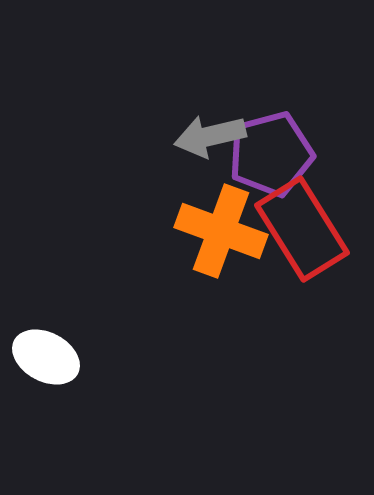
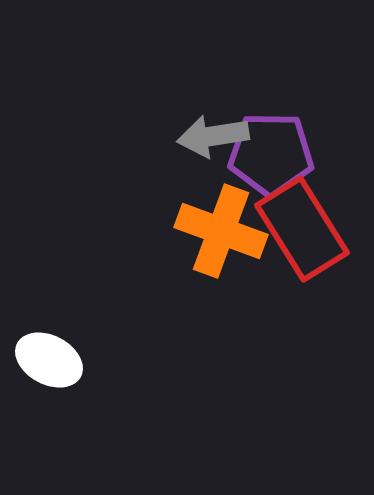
gray arrow: moved 3 px right; rotated 4 degrees clockwise
purple pentagon: rotated 16 degrees clockwise
white ellipse: moved 3 px right, 3 px down
